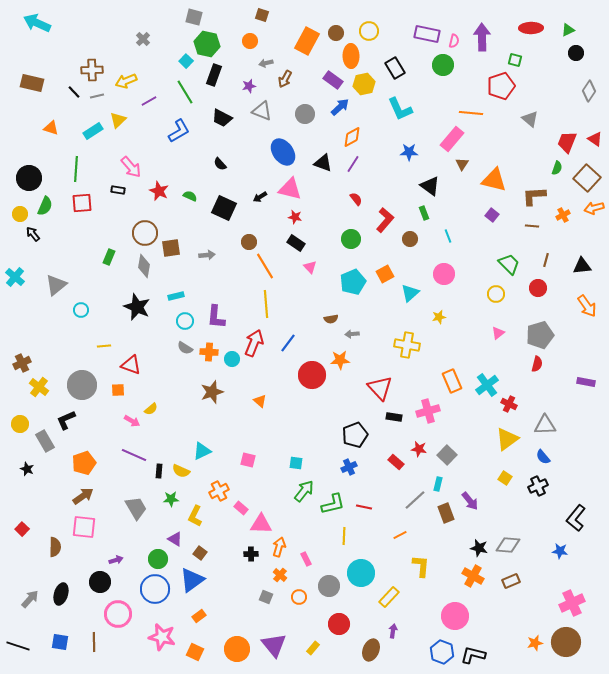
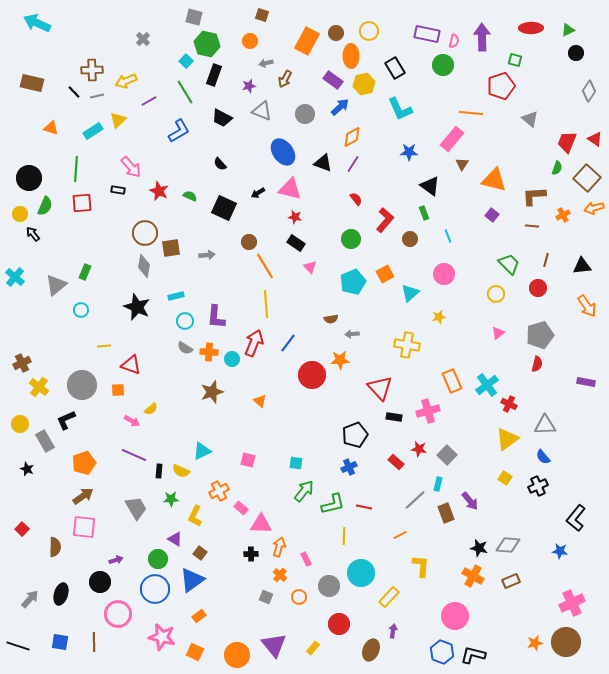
black arrow at (260, 197): moved 2 px left, 4 px up
green rectangle at (109, 257): moved 24 px left, 15 px down
orange circle at (237, 649): moved 6 px down
